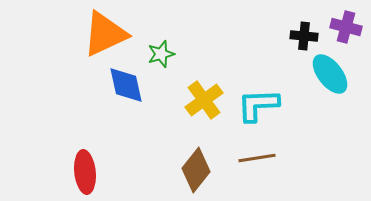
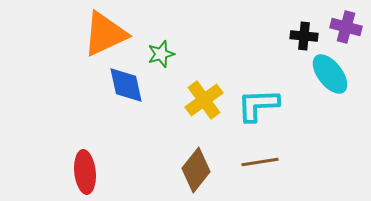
brown line: moved 3 px right, 4 px down
